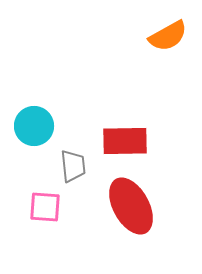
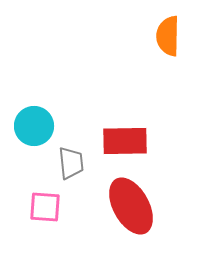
orange semicircle: rotated 120 degrees clockwise
gray trapezoid: moved 2 px left, 3 px up
